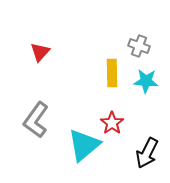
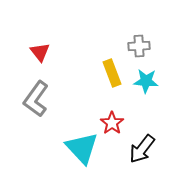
gray cross: rotated 25 degrees counterclockwise
red triangle: rotated 20 degrees counterclockwise
yellow rectangle: rotated 20 degrees counterclockwise
gray L-shape: moved 21 px up
cyan triangle: moved 2 px left, 3 px down; rotated 33 degrees counterclockwise
black arrow: moved 5 px left, 4 px up; rotated 12 degrees clockwise
